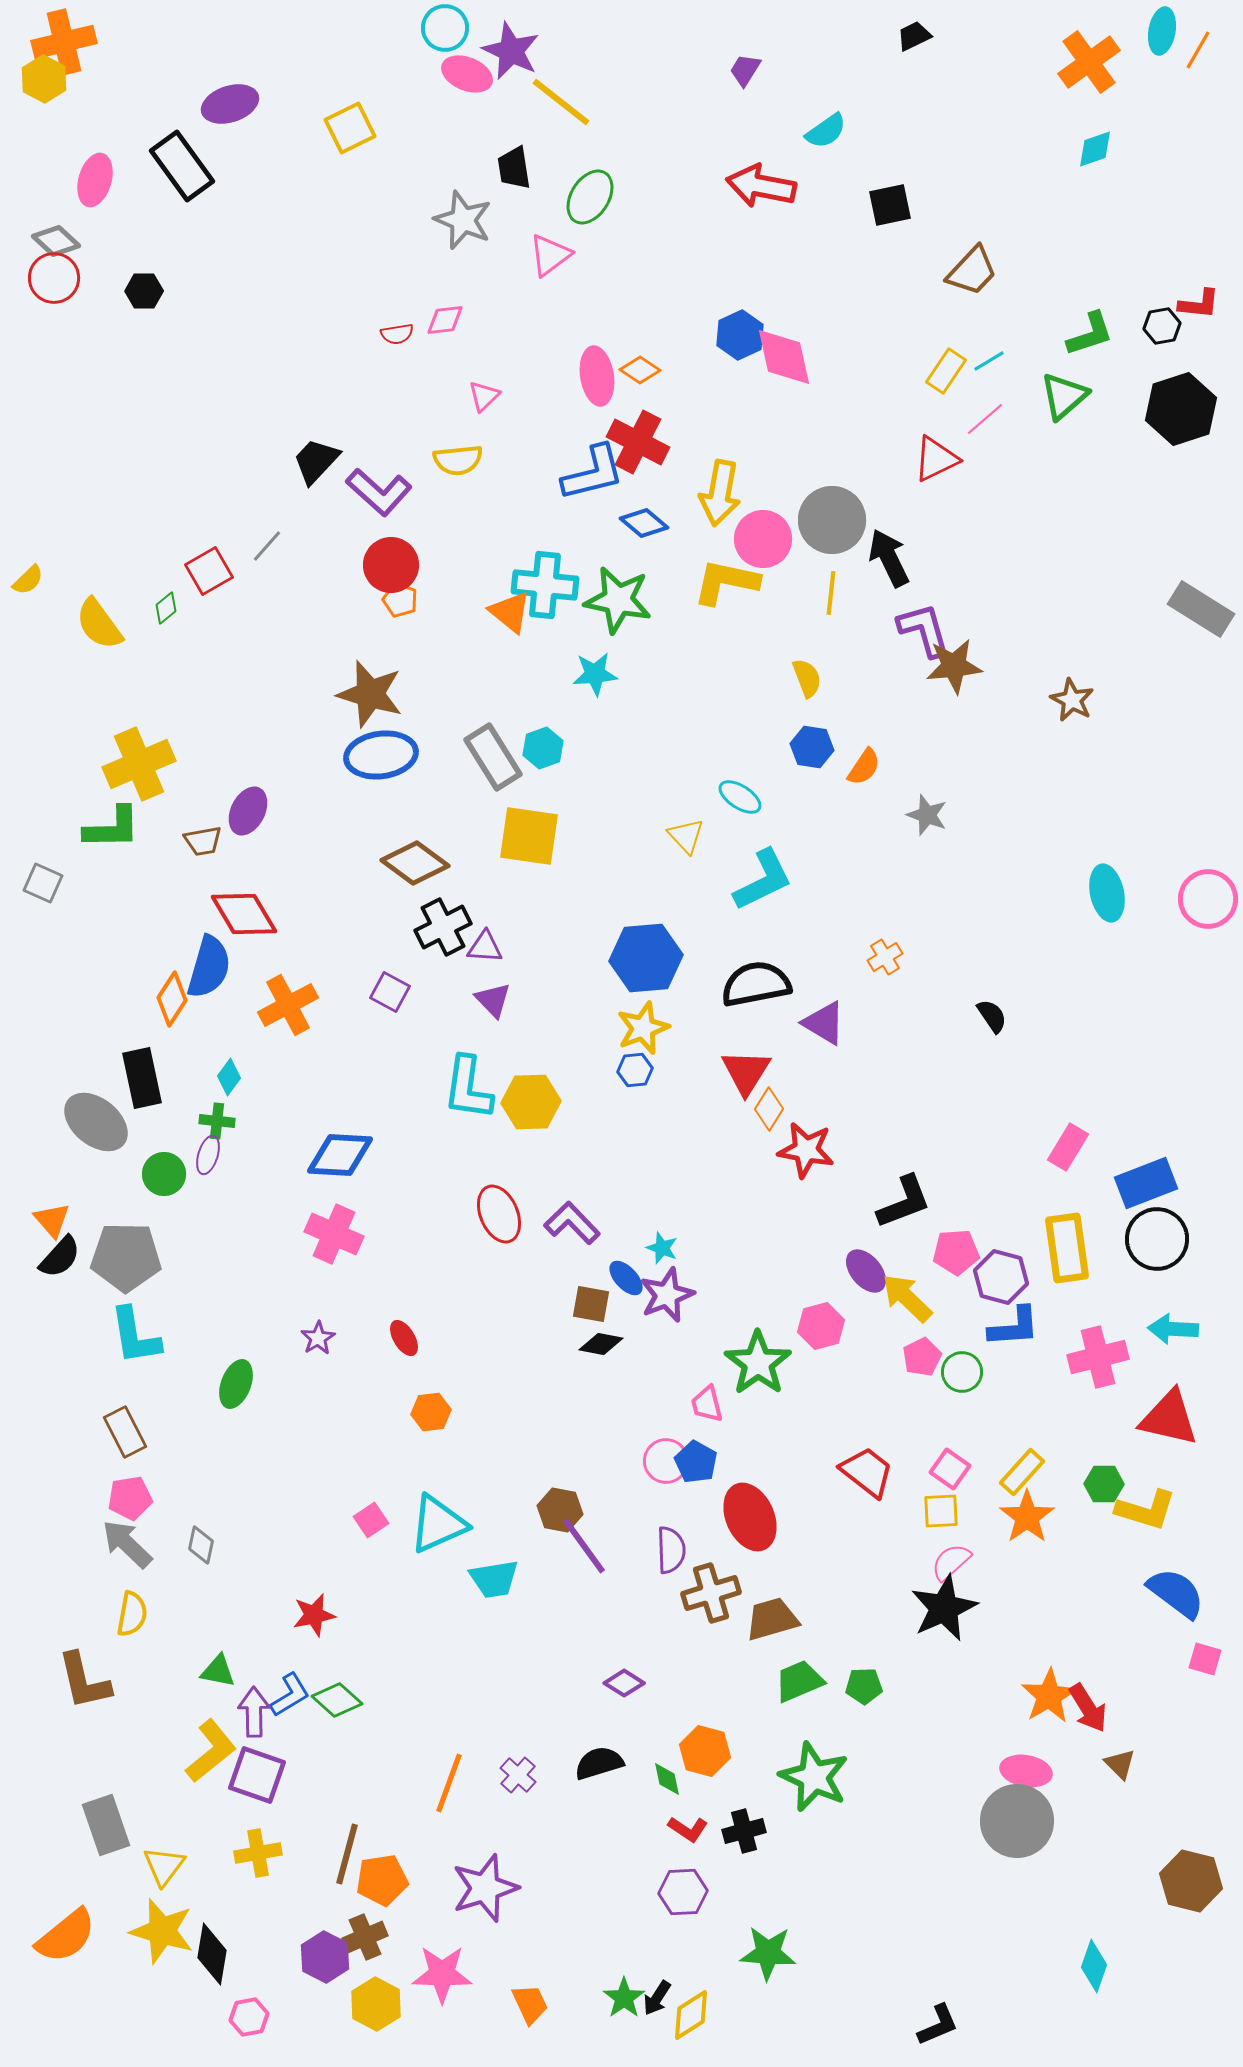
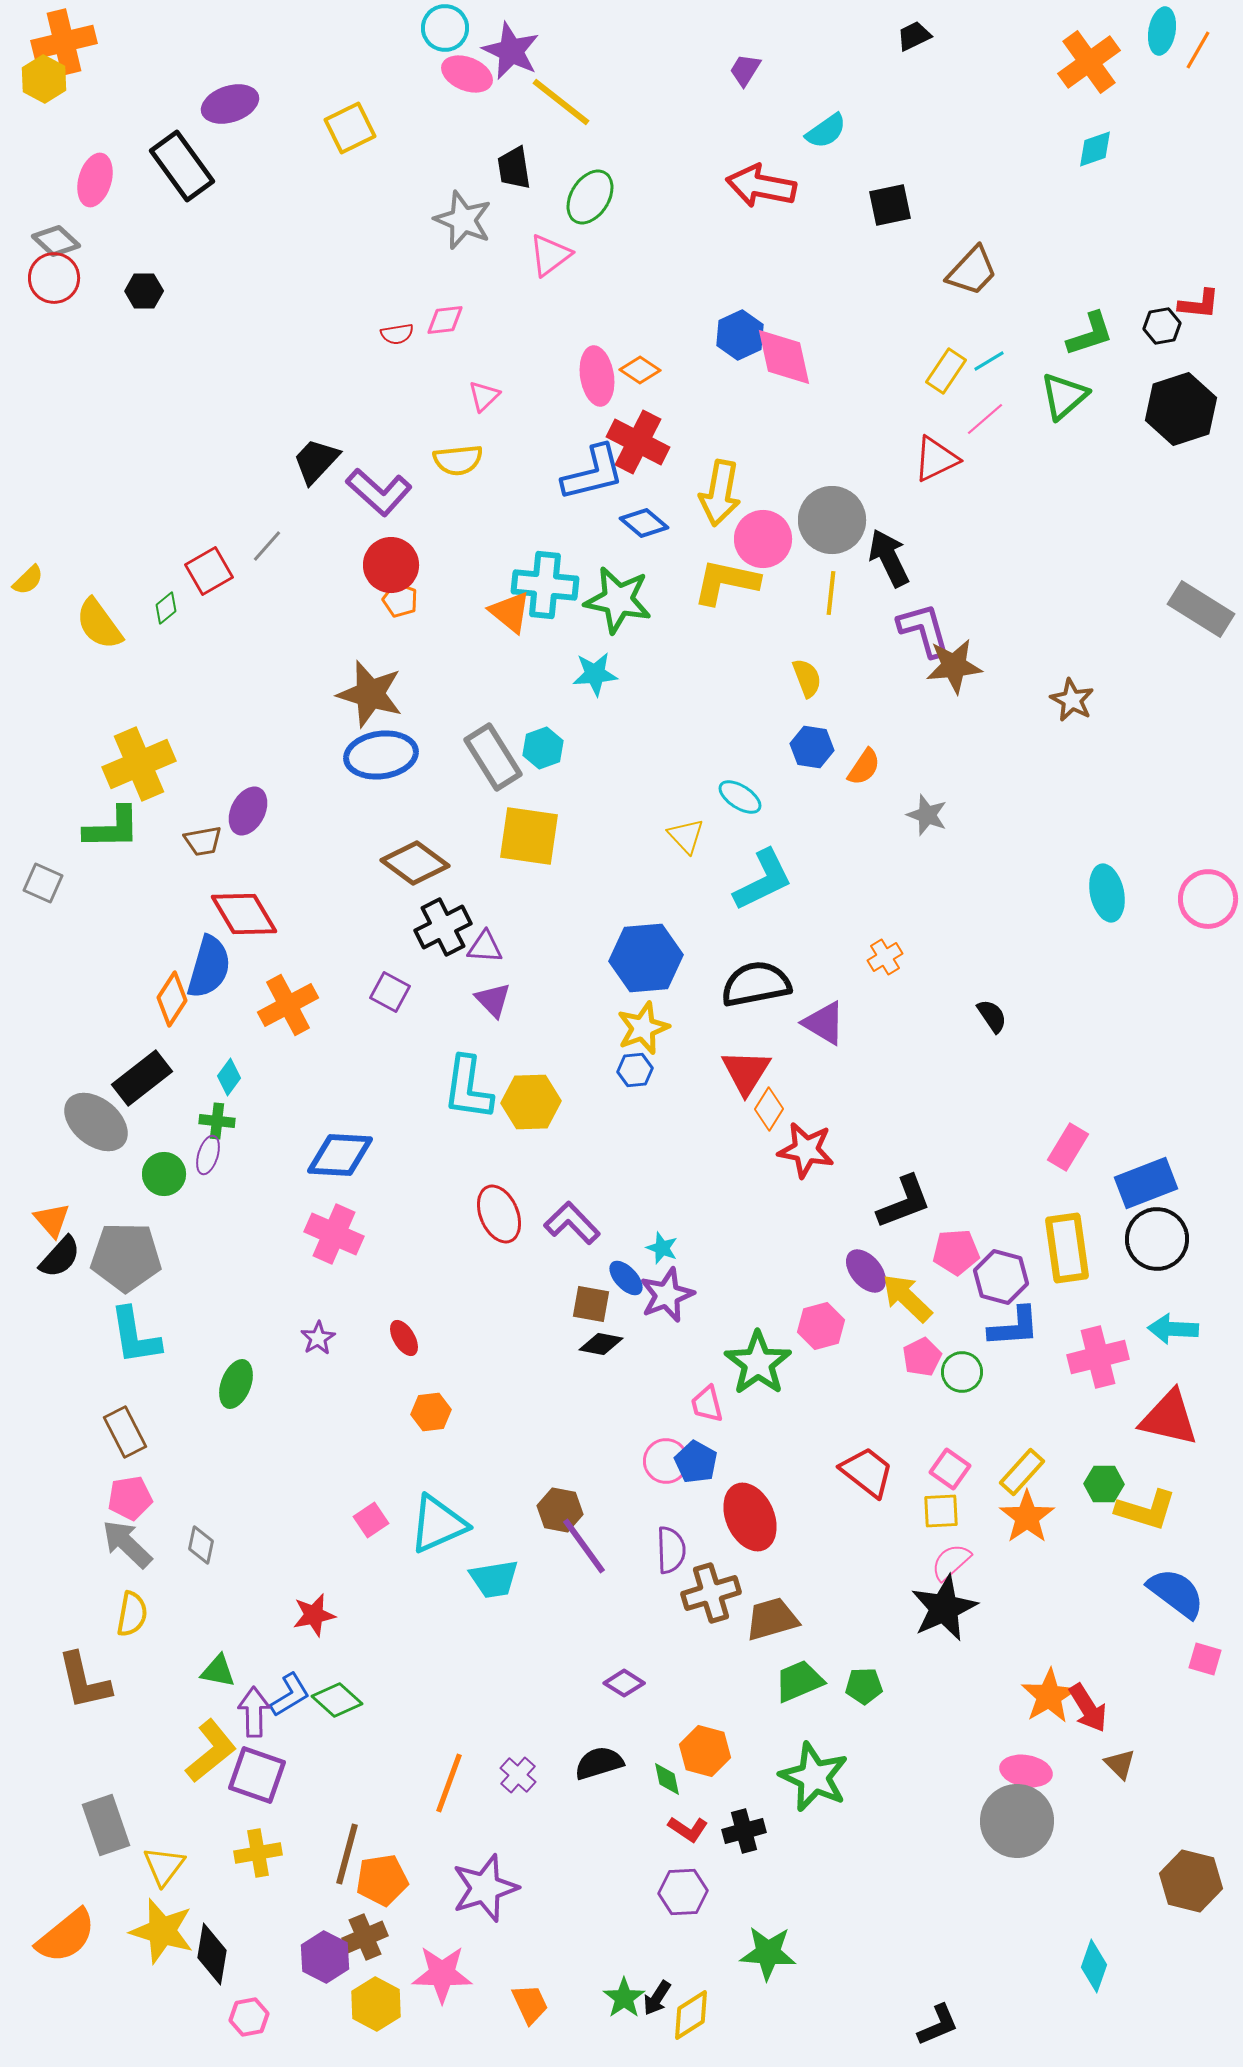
black rectangle at (142, 1078): rotated 64 degrees clockwise
